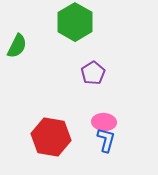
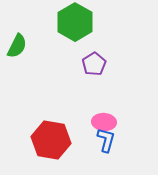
purple pentagon: moved 1 px right, 9 px up
red hexagon: moved 3 px down
